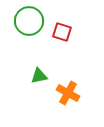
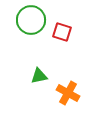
green circle: moved 2 px right, 1 px up
